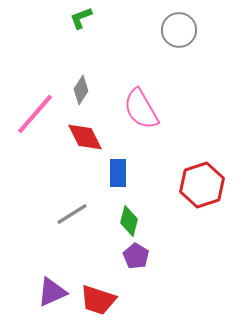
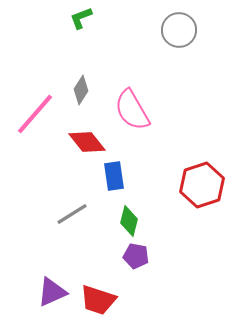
pink semicircle: moved 9 px left, 1 px down
red diamond: moved 2 px right, 5 px down; rotated 12 degrees counterclockwise
blue rectangle: moved 4 px left, 3 px down; rotated 8 degrees counterclockwise
purple pentagon: rotated 20 degrees counterclockwise
